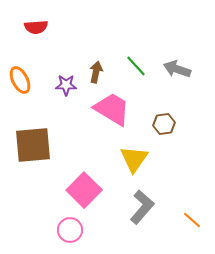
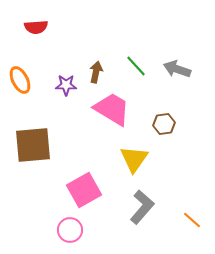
pink square: rotated 16 degrees clockwise
